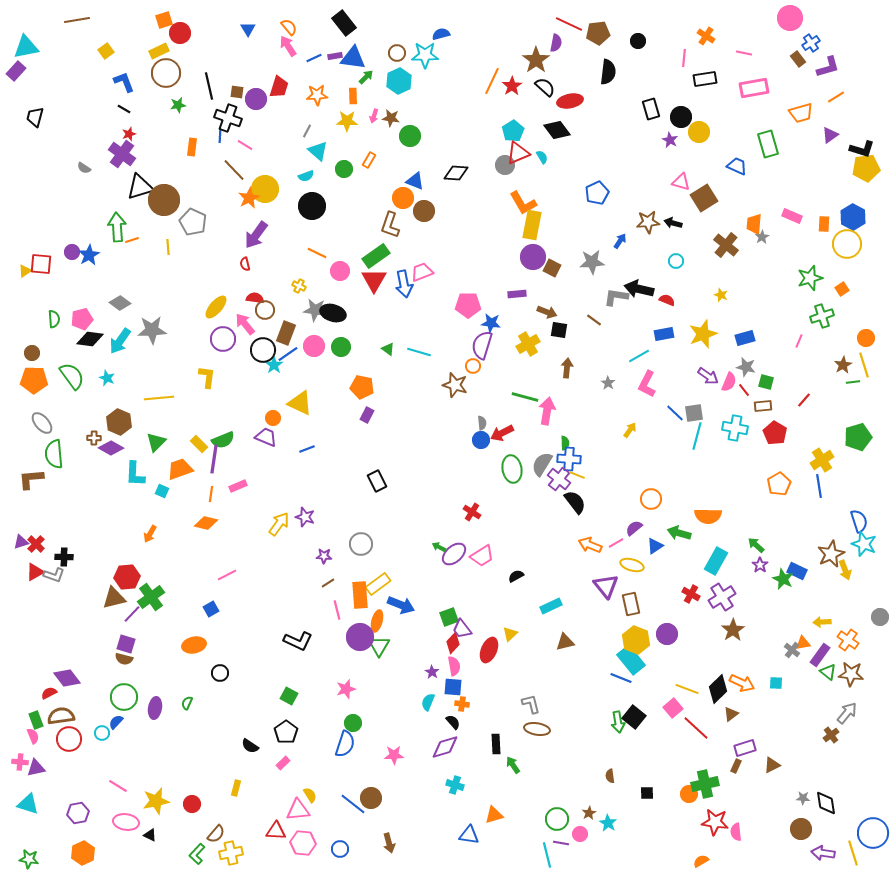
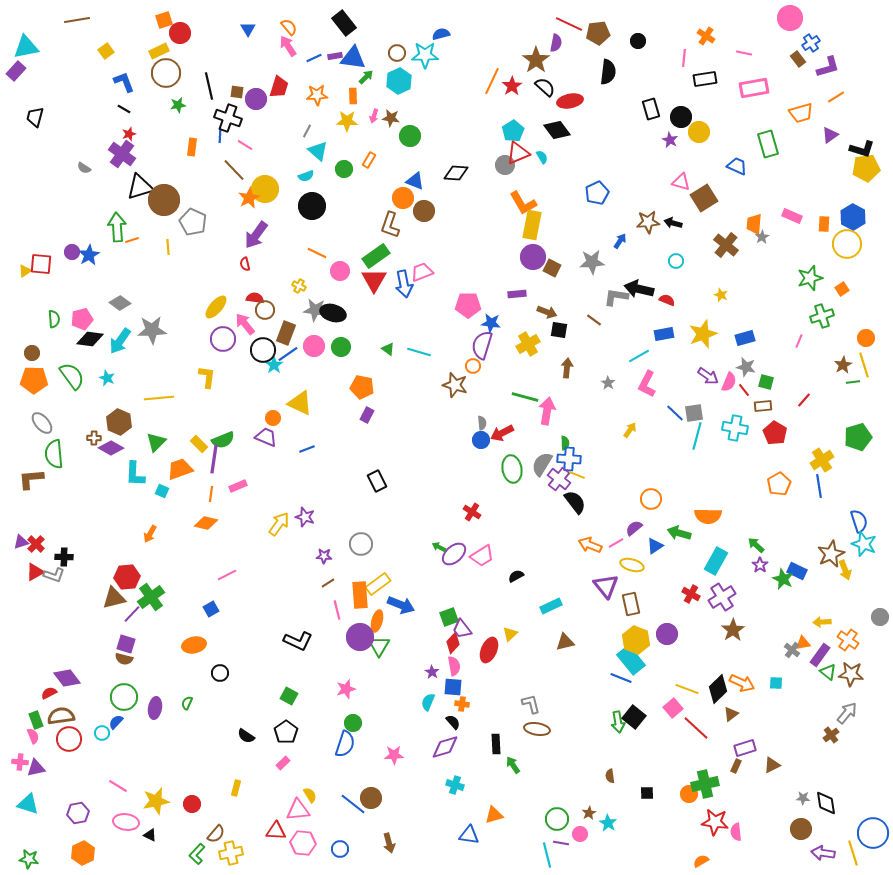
black semicircle at (250, 746): moved 4 px left, 10 px up
